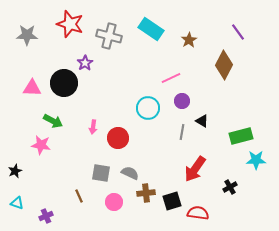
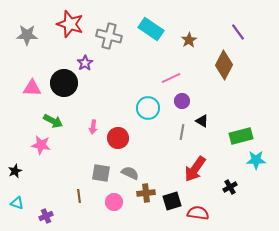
brown line: rotated 16 degrees clockwise
